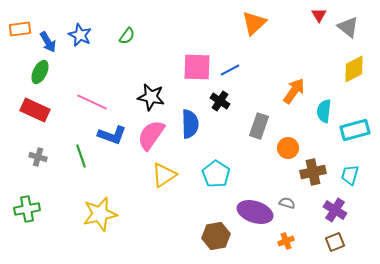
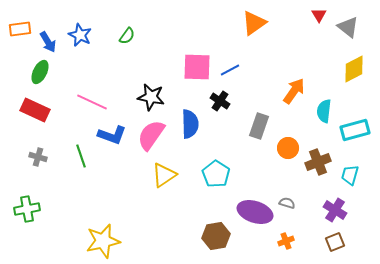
orange triangle: rotated 8 degrees clockwise
brown cross: moved 5 px right, 10 px up; rotated 10 degrees counterclockwise
yellow star: moved 3 px right, 27 px down
